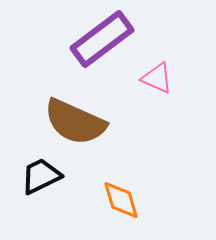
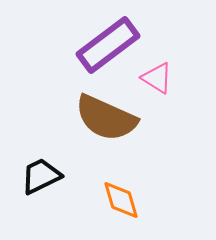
purple rectangle: moved 6 px right, 6 px down
pink triangle: rotated 8 degrees clockwise
brown semicircle: moved 31 px right, 4 px up
